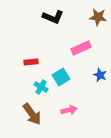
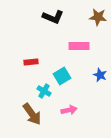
pink rectangle: moved 2 px left, 2 px up; rotated 24 degrees clockwise
cyan square: moved 1 px right, 1 px up
cyan cross: moved 3 px right, 4 px down
